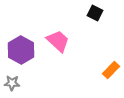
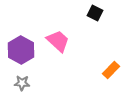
gray star: moved 10 px right
